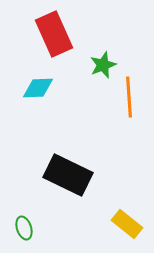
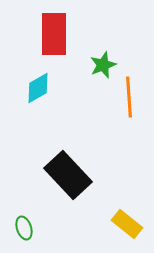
red rectangle: rotated 24 degrees clockwise
cyan diamond: rotated 28 degrees counterclockwise
black rectangle: rotated 21 degrees clockwise
